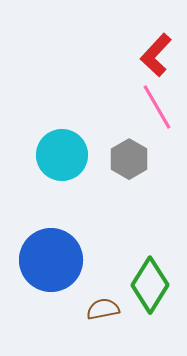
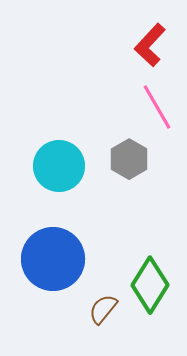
red L-shape: moved 6 px left, 10 px up
cyan circle: moved 3 px left, 11 px down
blue circle: moved 2 px right, 1 px up
brown semicircle: rotated 40 degrees counterclockwise
